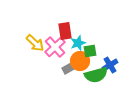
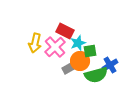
red rectangle: rotated 54 degrees counterclockwise
yellow arrow: rotated 60 degrees clockwise
